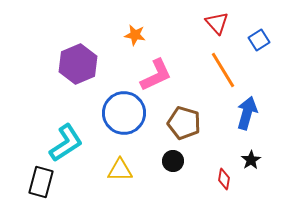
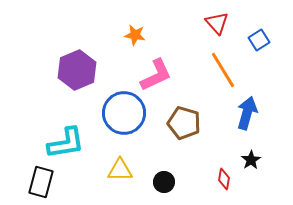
purple hexagon: moved 1 px left, 6 px down
cyan L-shape: rotated 24 degrees clockwise
black circle: moved 9 px left, 21 px down
